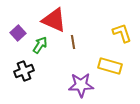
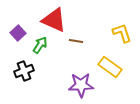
brown line: moved 3 px right, 1 px up; rotated 72 degrees counterclockwise
yellow rectangle: moved 1 px down; rotated 20 degrees clockwise
